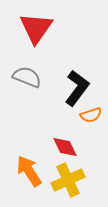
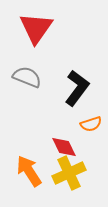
orange semicircle: moved 9 px down
red diamond: moved 1 px left
yellow cross: moved 1 px right, 7 px up
